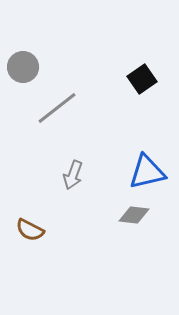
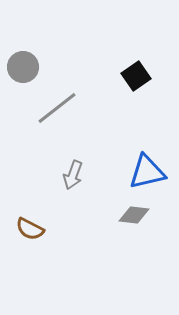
black square: moved 6 px left, 3 px up
brown semicircle: moved 1 px up
